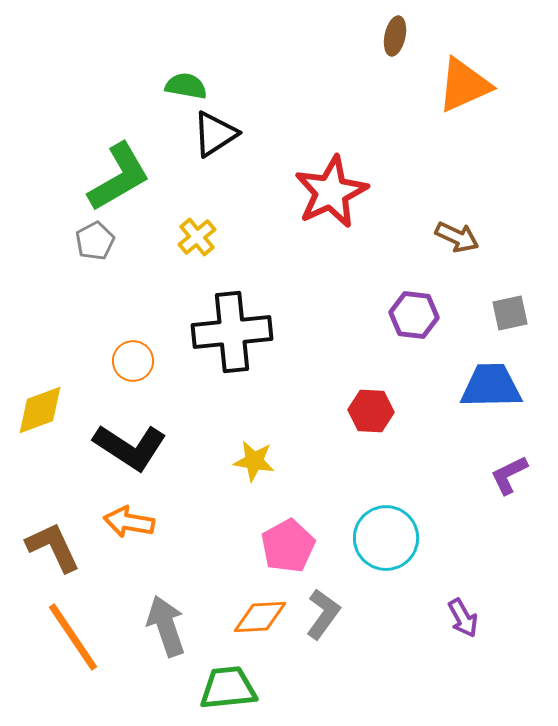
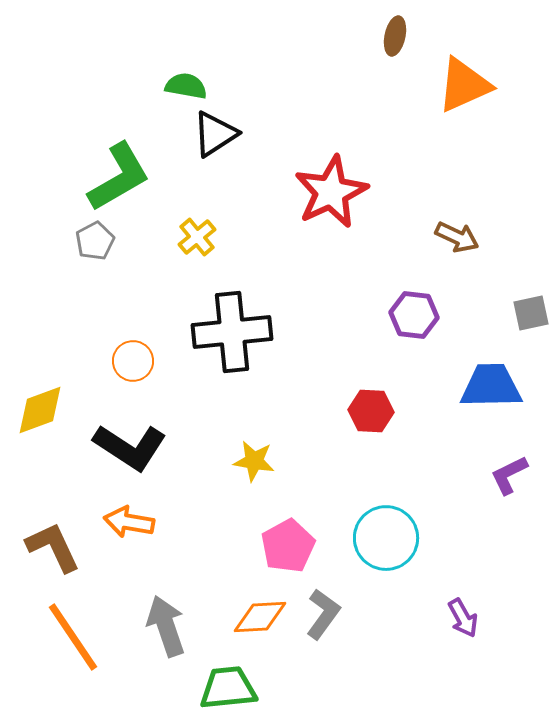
gray square: moved 21 px right
